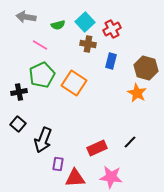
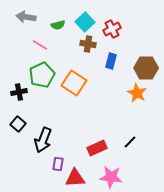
brown hexagon: rotated 15 degrees counterclockwise
